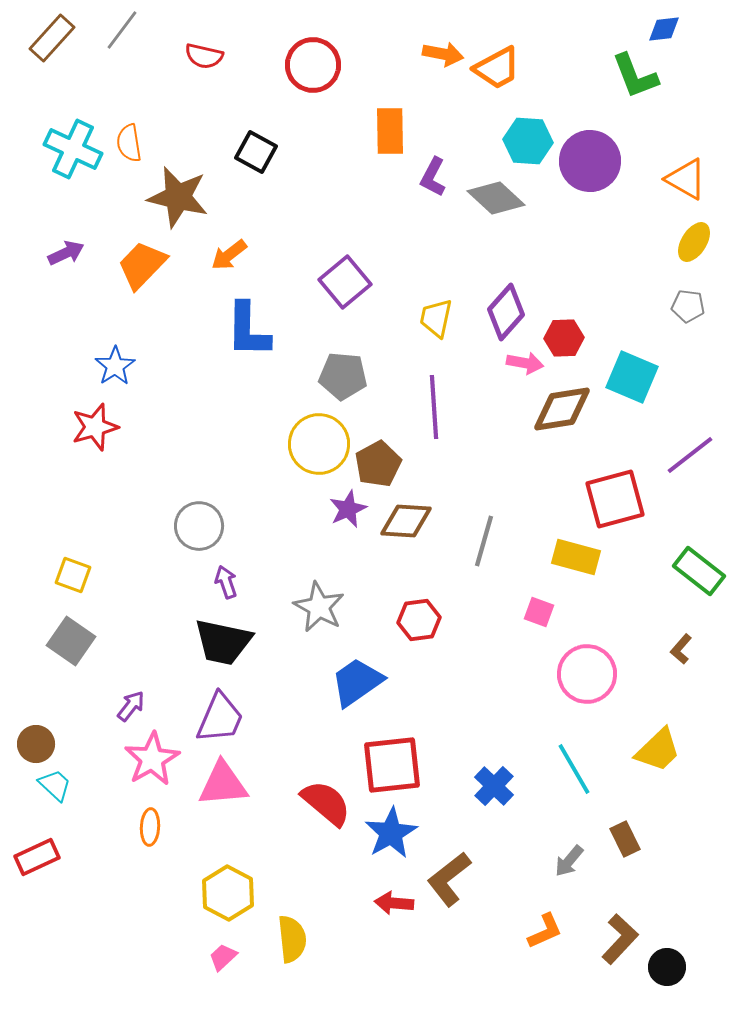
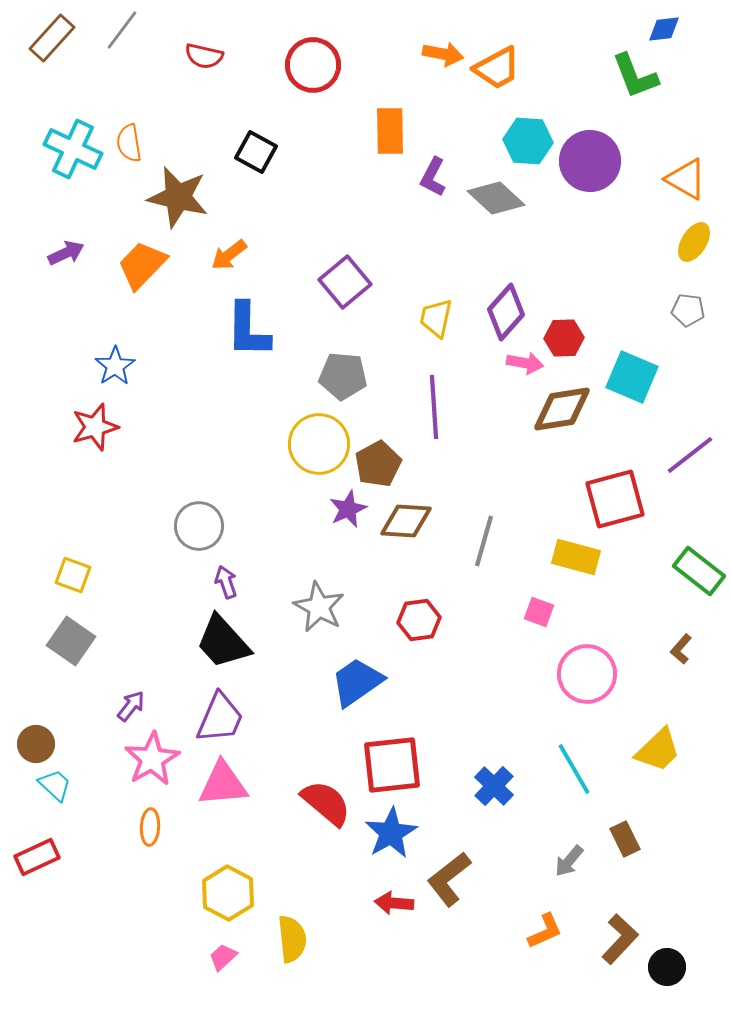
gray pentagon at (688, 306): moved 4 px down
black trapezoid at (223, 642): rotated 36 degrees clockwise
